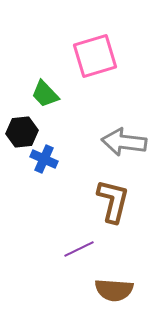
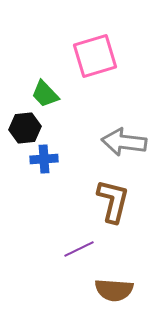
black hexagon: moved 3 px right, 4 px up
blue cross: rotated 28 degrees counterclockwise
